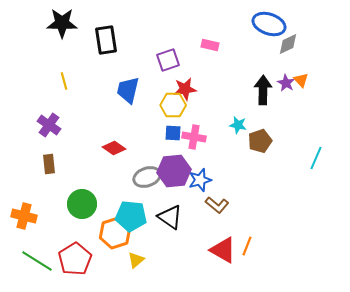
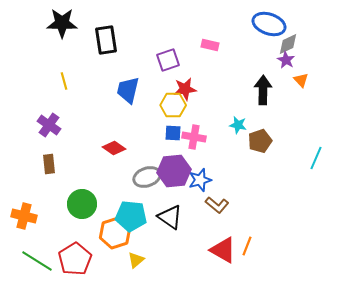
purple star: moved 23 px up
